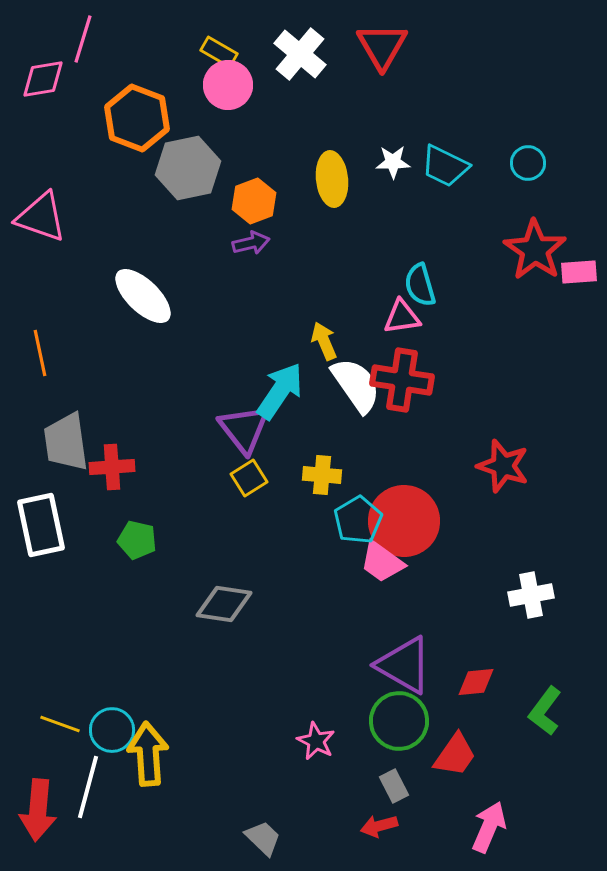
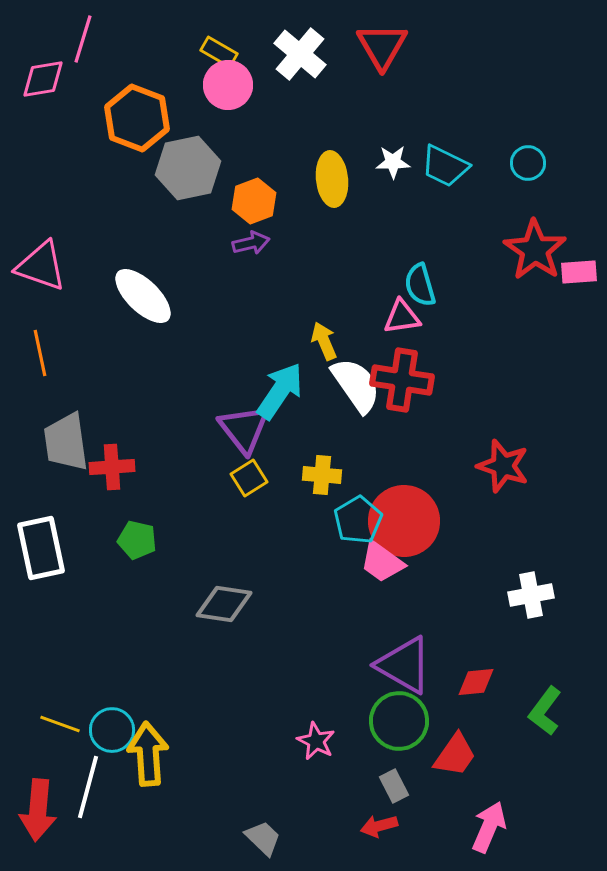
pink triangle at (41, 217): moved 49 px down
white rectangle at (41, 525): moved 23 px down
